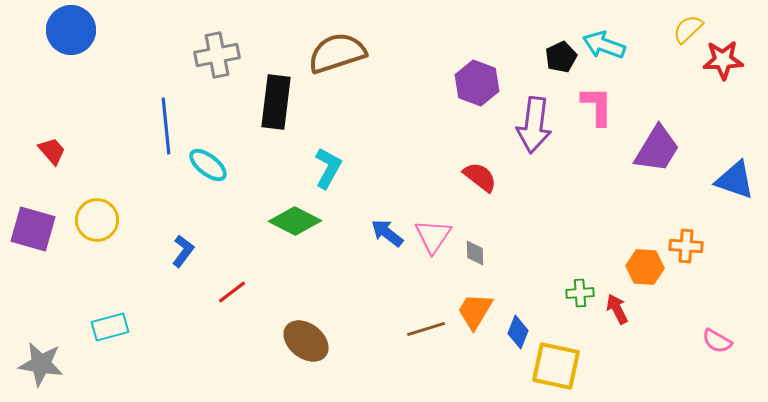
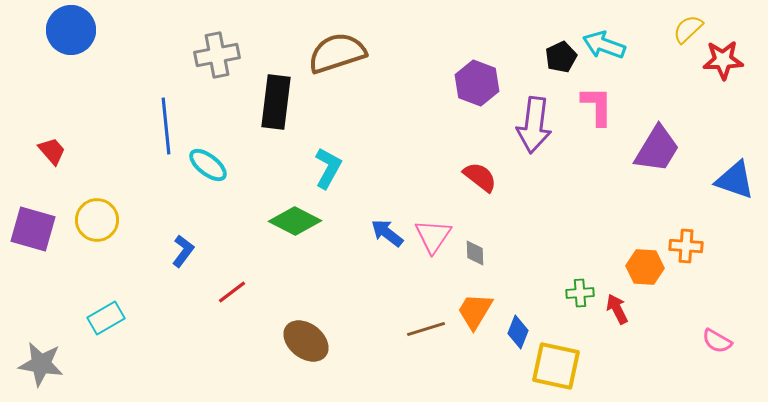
cyan rectangle: moved 4 px left, 9 px up; rotated 15 degrees counterclockwise
